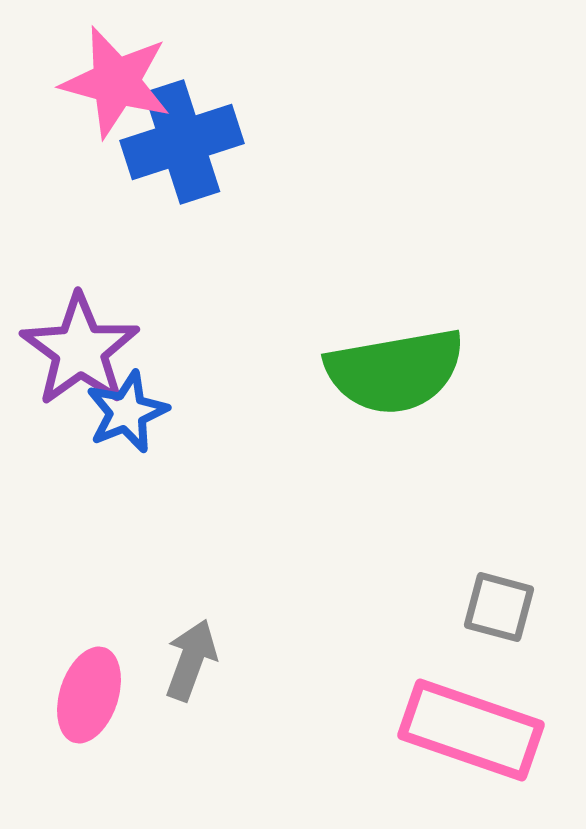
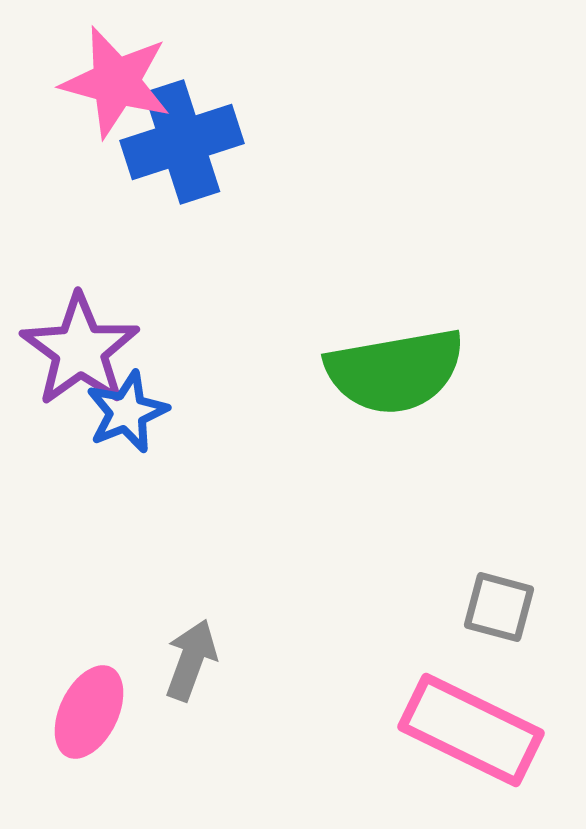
pink ellipse: moved 17 px down; rotated 8 degrees clockwise
pink rectangle: rotated 7 degrees clockwise
